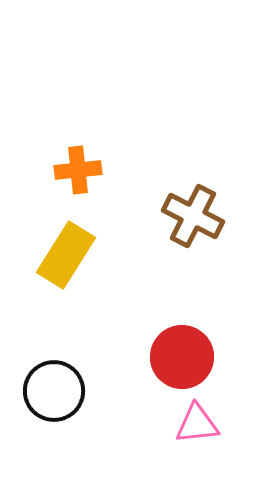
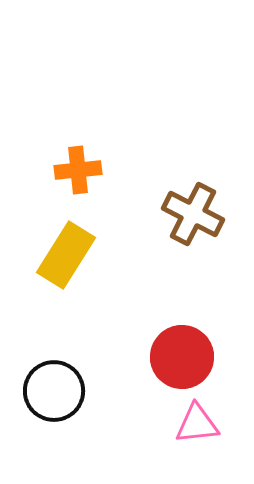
brown cross: moved 2 px up
